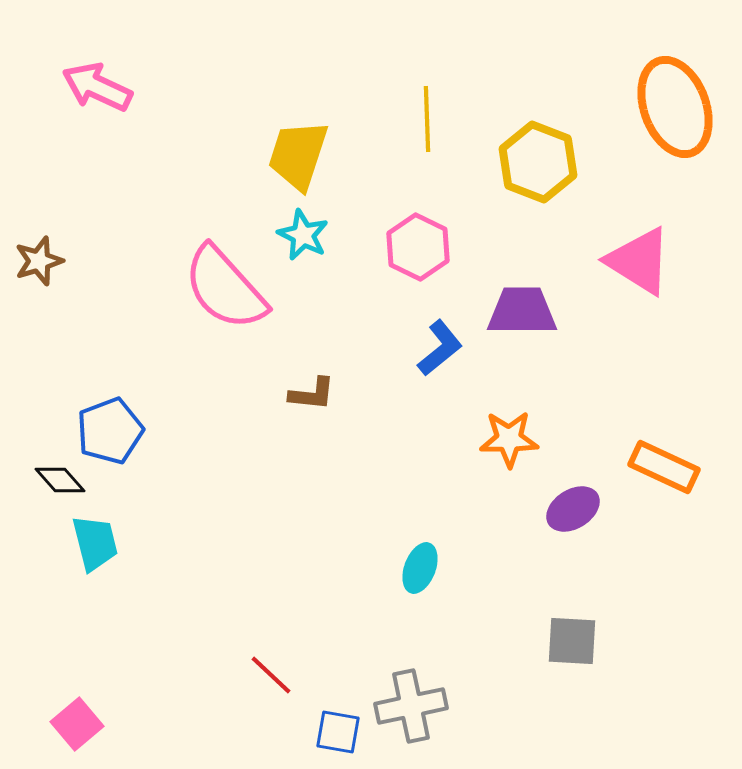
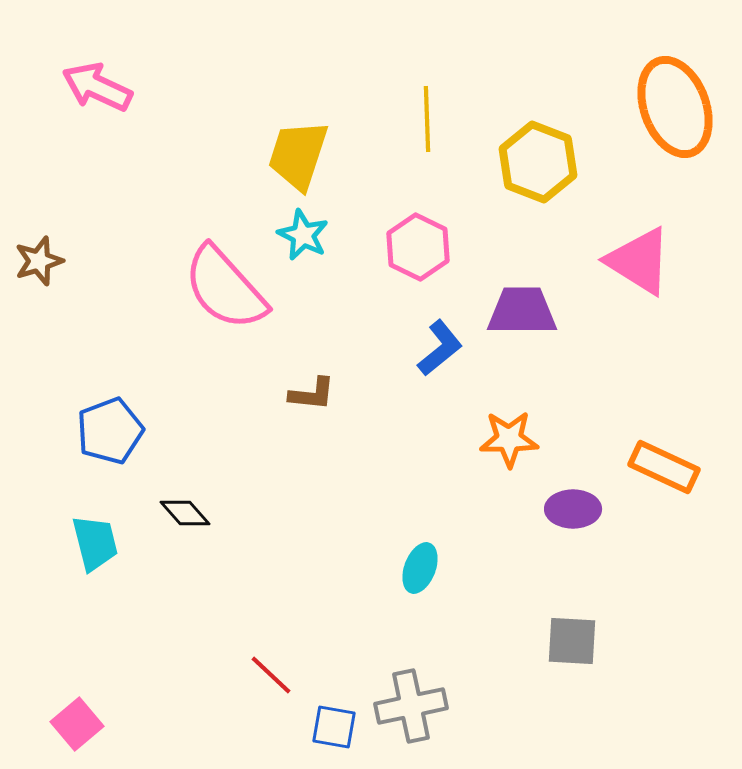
black diamond: moved 125 px right, 33 px down
purple ellipse: rotated 32 degrees clockwise
blue square: moved 4 px left, 5 px up
